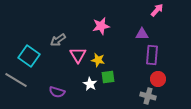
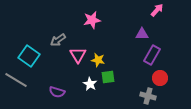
pink star: moved 9 px left, 6 px up
purple rectangle: rotated 24 degrees clockwise
red circle: moved 2 px right, 1 px up
